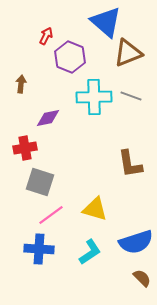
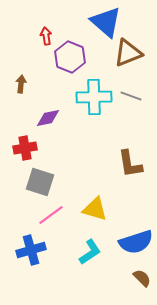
red arrow: rotated 36 degrees counterclockwise
blue cross: moved 8 px left, 1 px down; rotated 20 degrees counterclockwise
